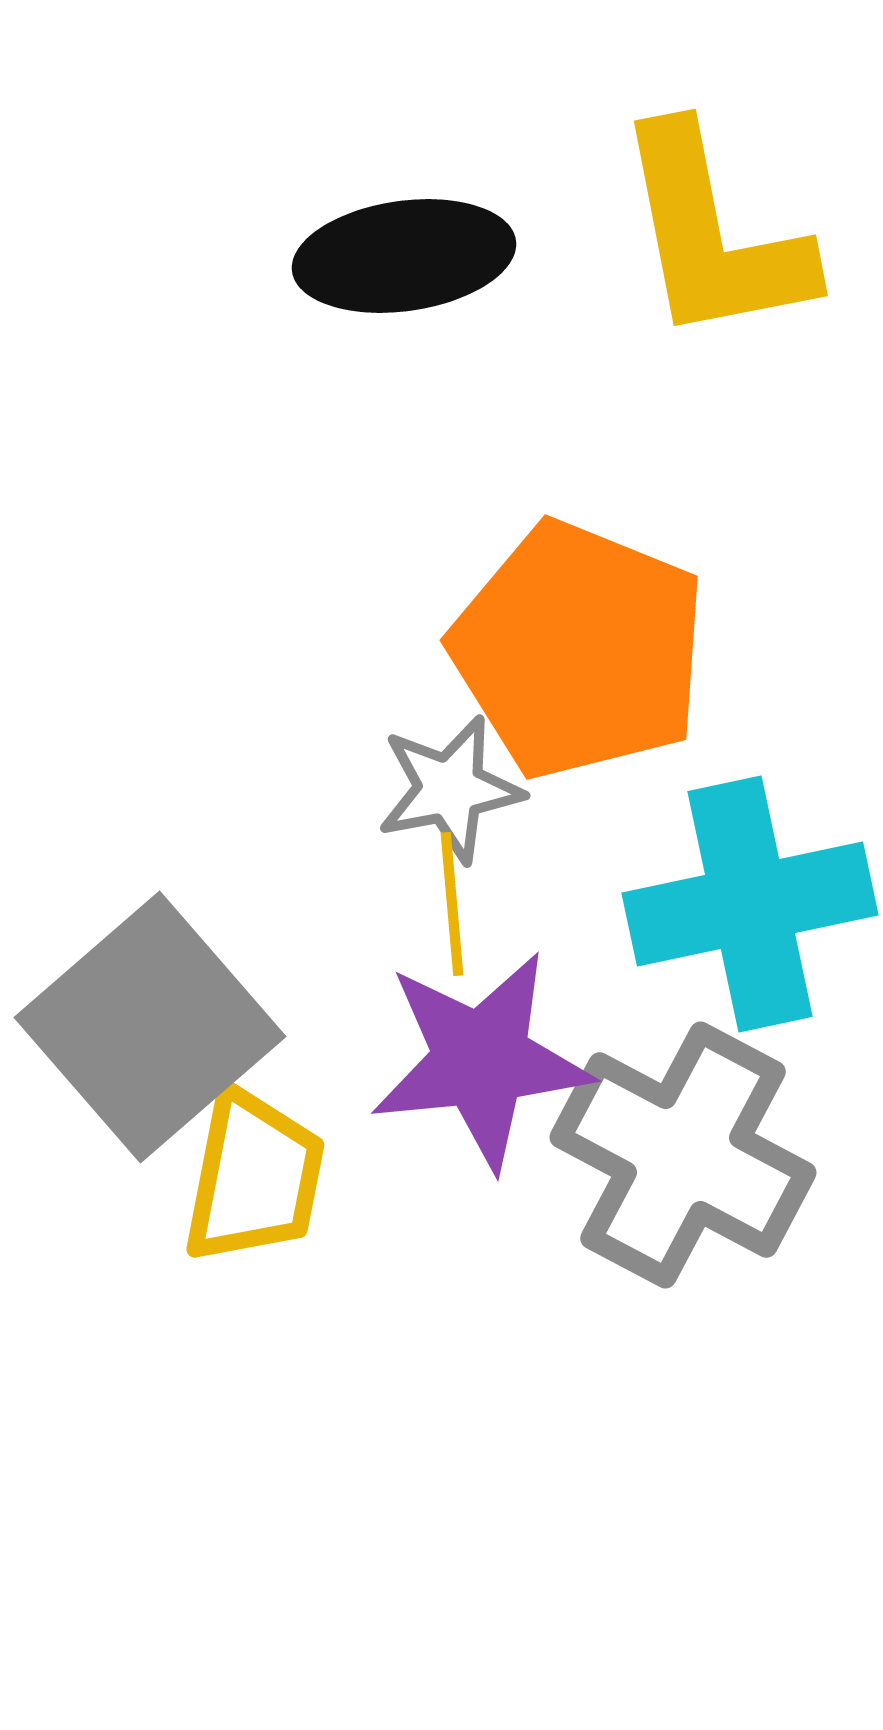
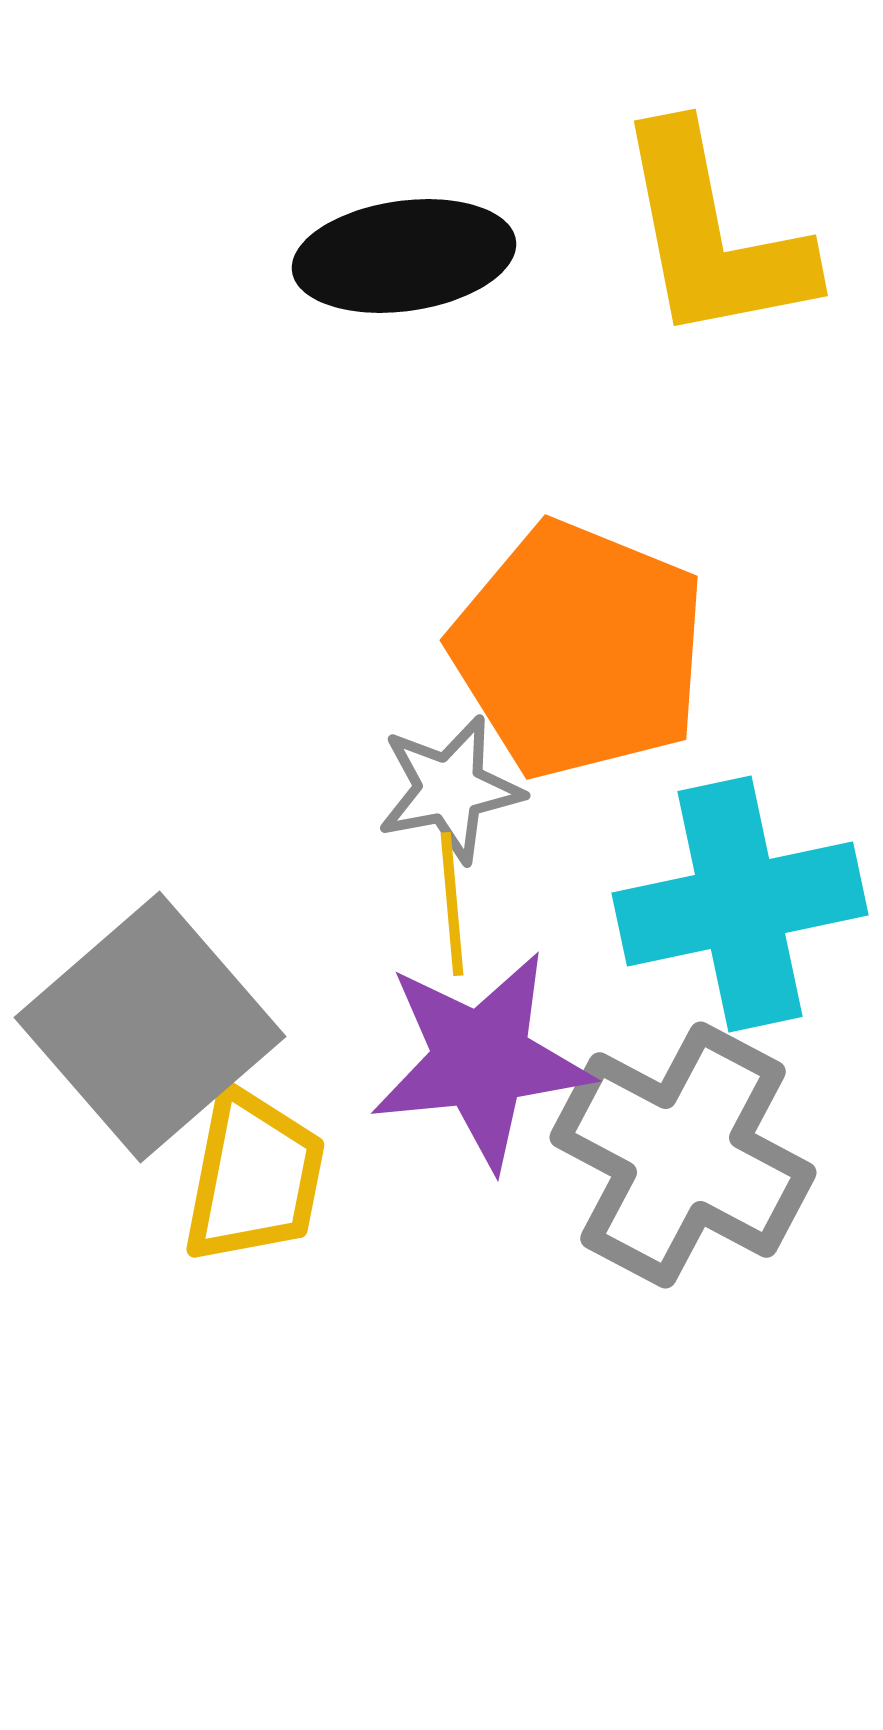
cyan cross: moved 10 px left
